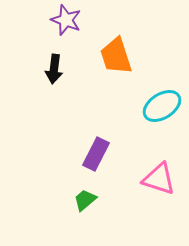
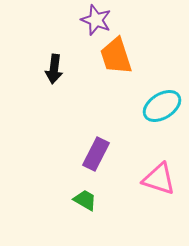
purple star: moved 30 px right
green trapezoid: rotated 70 degrees clockwise
